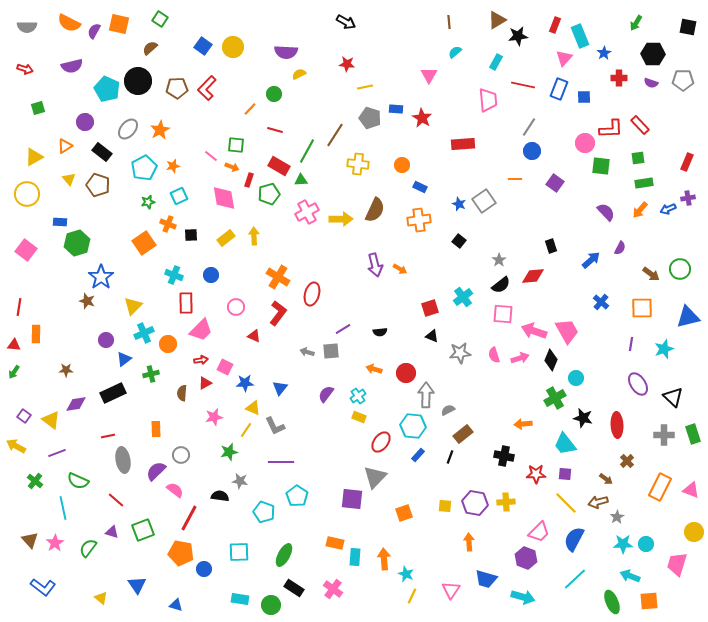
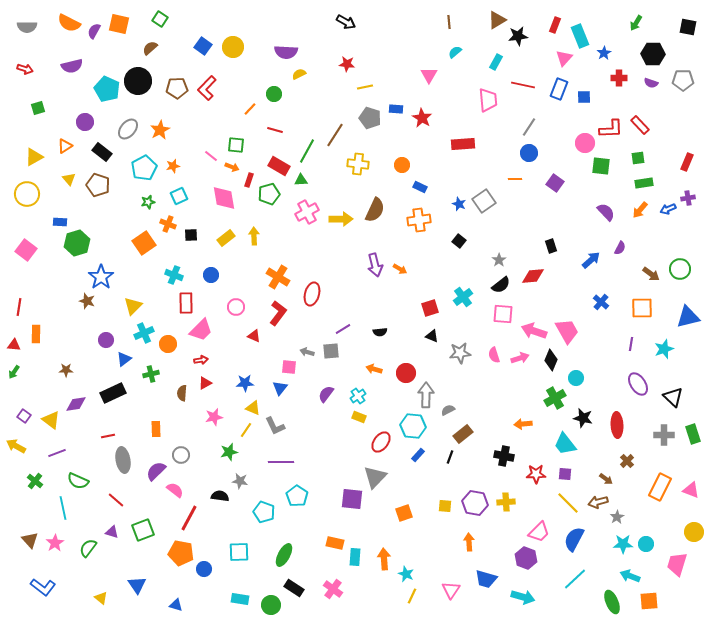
blue circle at (532, 151): moved 3 px left, 2 px down
pink square at (225, 367): moved 64 px right; rotated 21 degrees counterclockwise
yellow line at (566, 503): moved 2 px right
